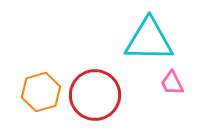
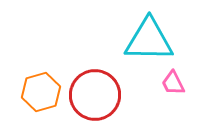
pink trapezoid: moved 1 px right
